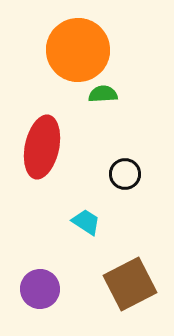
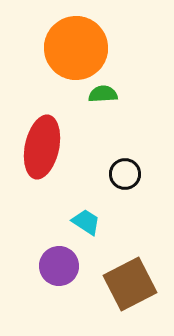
orange circle: moved 2 px left, 2 px up
purple circle: moved 19 px right, 23 px up
